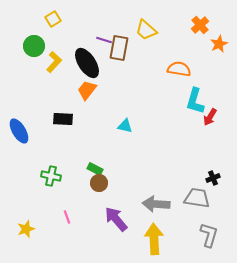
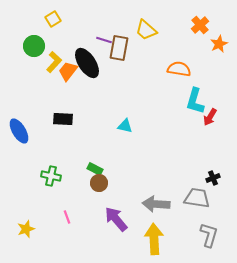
orange trapezoid: moved 19 px left, 19 px up
